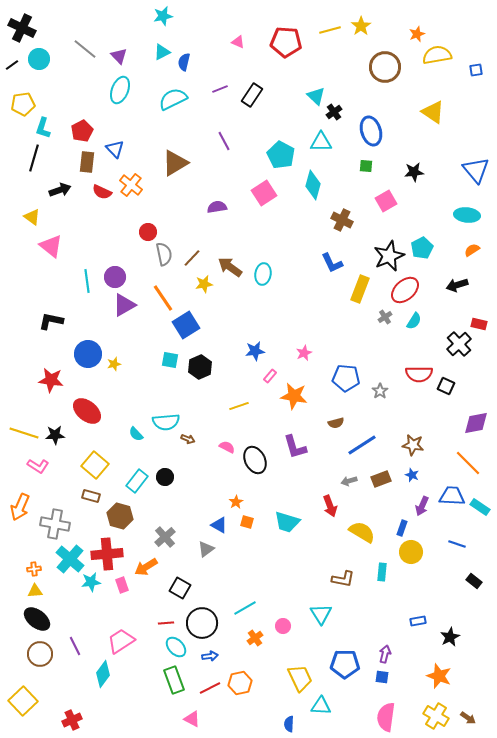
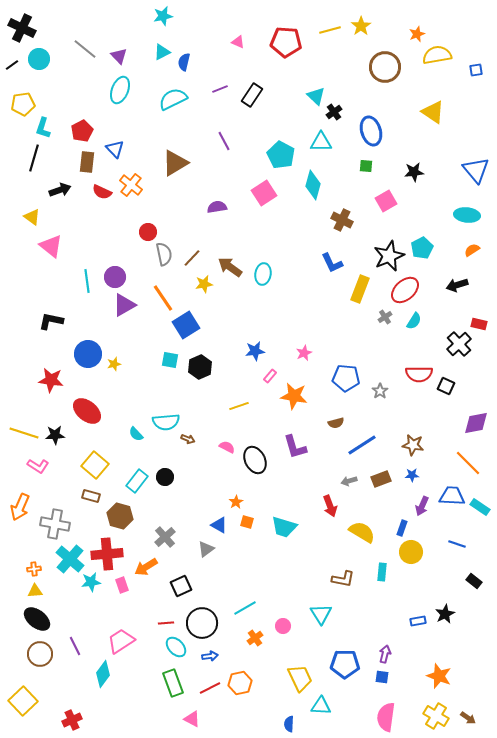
blue star at (412, 475): rotated 24 degrees counterclockwise
cyan trapezoid at (287, 522): moved 3 px left, 5 px down
black square at (180, 588): moved 1 px right, 2 px up; rotated 35 degrees clockwise
black star at (450, 637): moved 5 px left, 23 px up
green rectangle at (174, 680): moved 1 px left, 3 px down
